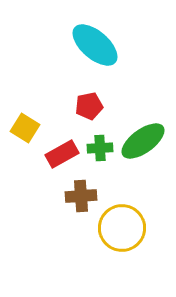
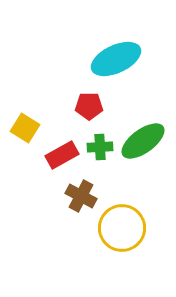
cyan ellipse: moved 21 px right, 14 px down; rotated 66 degrees counterclockwise
red pentagon: rotated 12 degrees clockwise
green cross: moved 1 px up
red rectangle: moved 1 px down
brown cross: rotated 32 degrees clockwise
